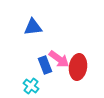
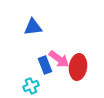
cyan cross: rotated 28 degrees clockwise
